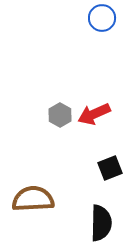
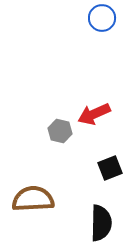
gray hexagon: moved 16 px down; rotated 15 degrees counterclockwise
